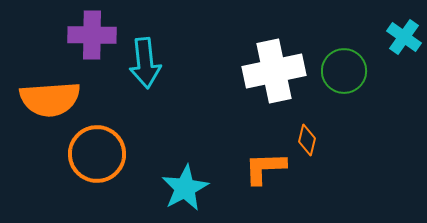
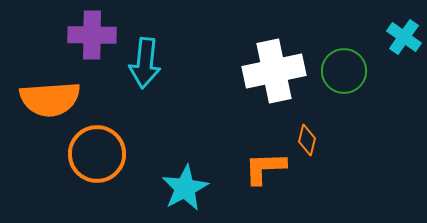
cyan arrow: rotated 12 degrees clockwise
